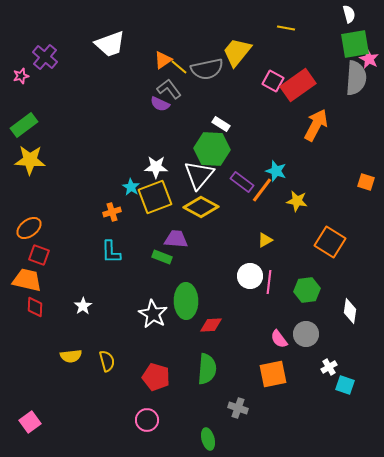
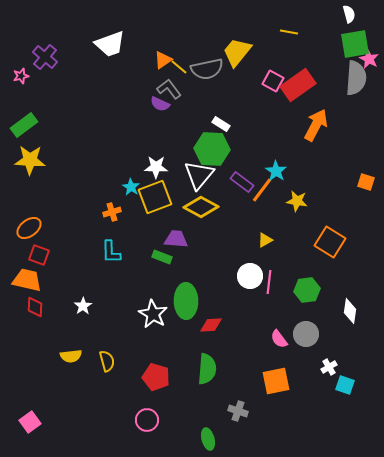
yellow line at (286, 28): moved 3 px right, 4 px down
cyan star at (276, 171): rotated 15 degrees clockwise
orange square at (273, 374): moved 3 px right, 7 px down
gray cross at (238, 408): moved 3 px down
